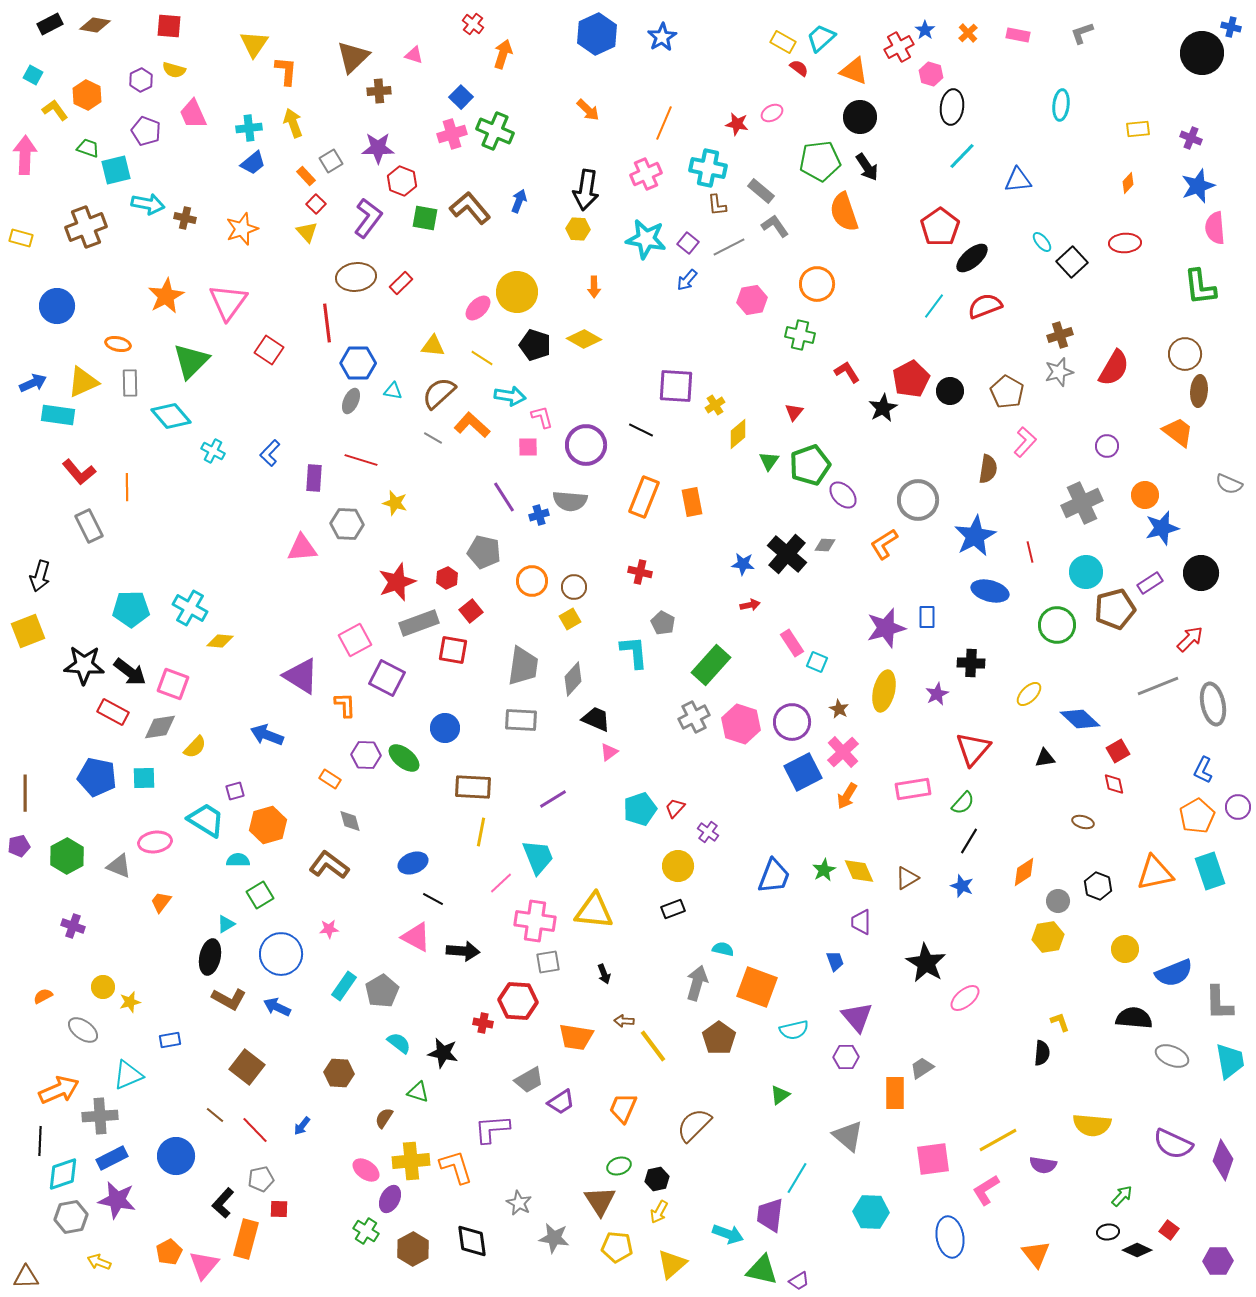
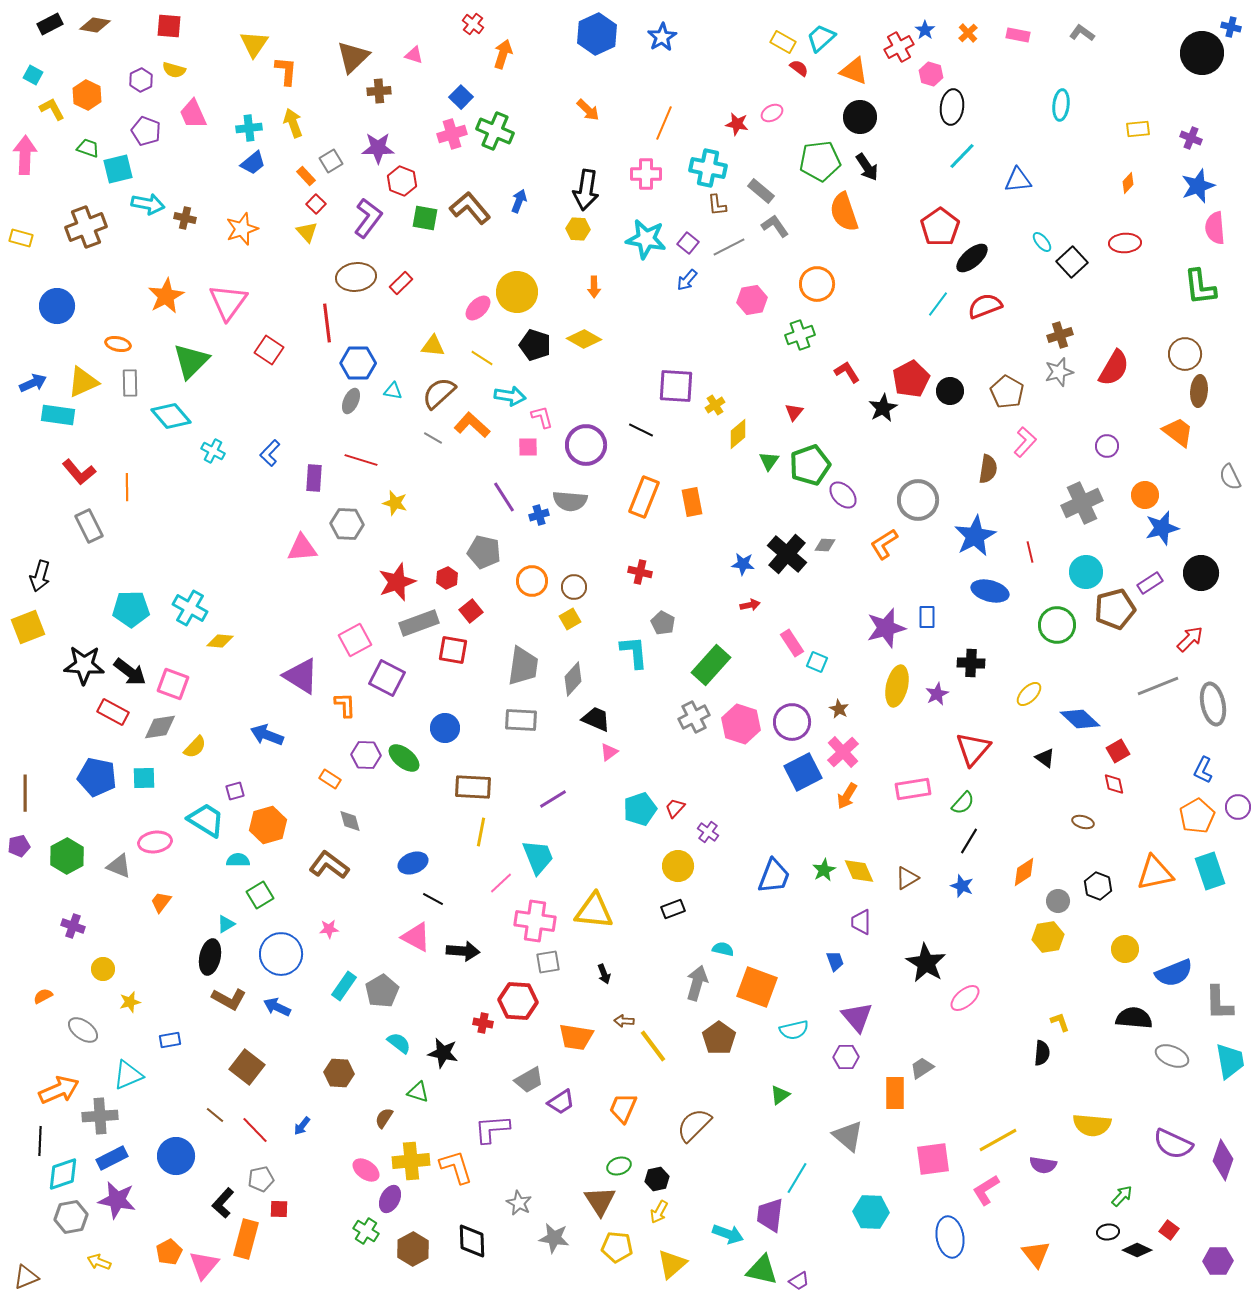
gray L-shape at (1082, 33): rotated 55 degrees clockwise
yellow L-shape at (55, 110): moved 3 px left, 1 px up; rotated 8 degrees clockwise
cyan square at (116, 170): moved 2 px right, 1 px up
pink cross at (646, 174): rotated 24 degrees clockwise
cyan line at (934, 306): moved 4 px right, 2 px up
green cross at (800, 335): rotated 32 degrees counterclockwise
gray semicircle at (1229, 484): moved 1 px right, 7 px up; rotated 40 degrees clockwise
yellow square at (28, 631): moved 4 px up
yellow ellipse at (884, 691): moved 13 px right, 5 px up
black triangle at (1045, 758): rotated 45 degrees clockwise
yellow circle at (103, 987): moved 18 px up
black diamond at (472, 1241): rotated 6 degrees clockwise
brown triangle at (26, 1277): rotated 20 degrees counterclockwise
